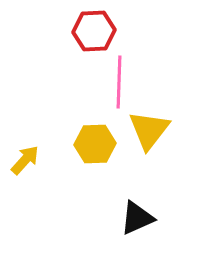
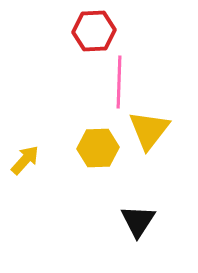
yellow hexagon: moved 3 px right, 4 px down
black triangle: moved 1 px right, 3 px down; rotated 33 degrees counterclockwise
